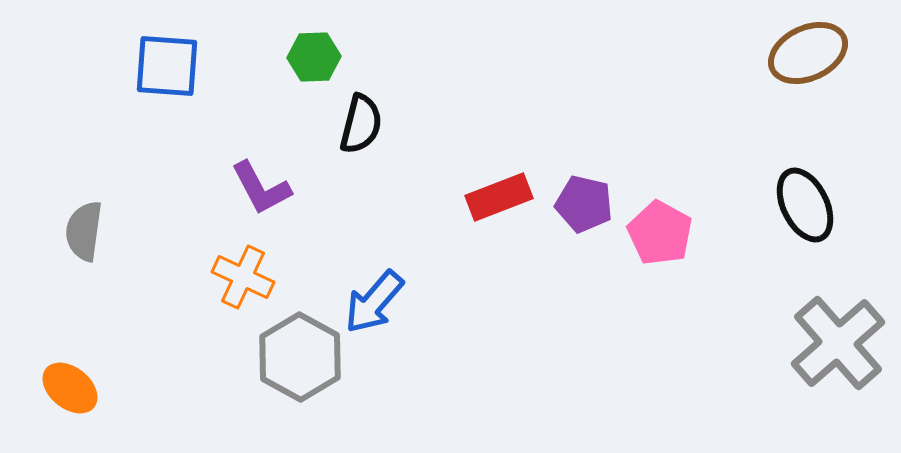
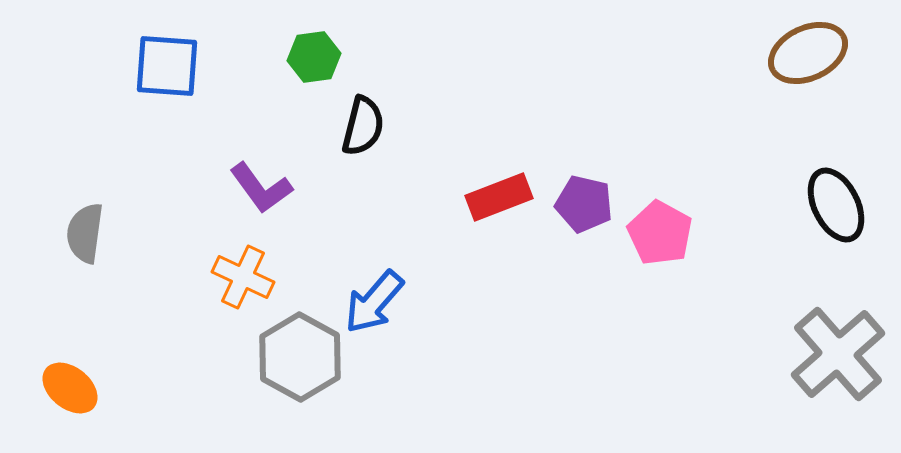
green hexagon: rotated 6 degrees counterclockwise
black semicircle: moved 2 px right, 2 px down
purple L-shape: rotated 8 degrees counterclockwise
black ellipse: moved 31 px right
gray semicircle: moved 1 px right, 2 px down
gray cross: moved 11 px down
